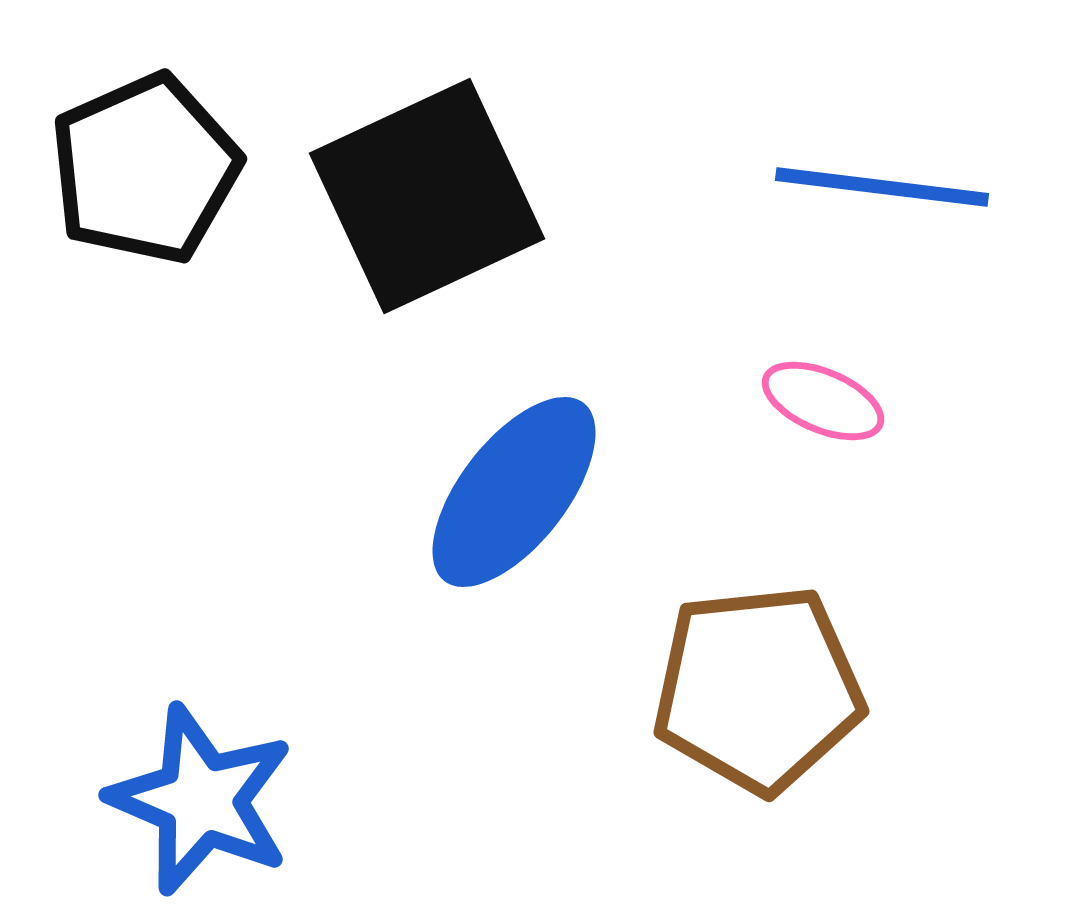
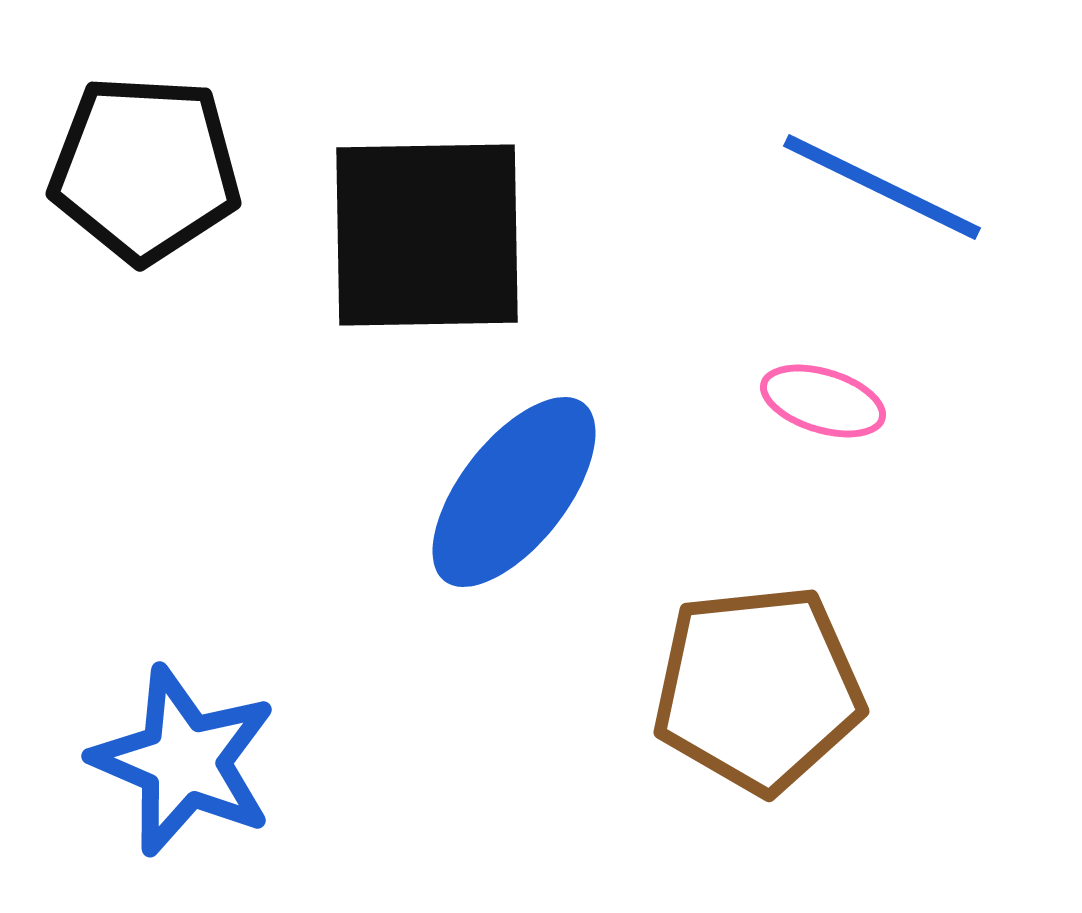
black pentagon: rotated 27 degrees clockwise
blue line: rotated 19 degrees clockwise
black square: moved 39 px down; rotated 24 degrees clockwise
pink ellipse: rotated 6 degrees counterclockwise
blue star: moved 17 px left, 39 px up
